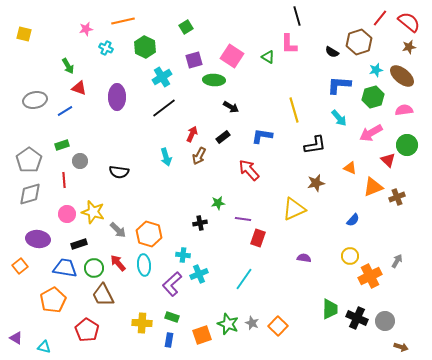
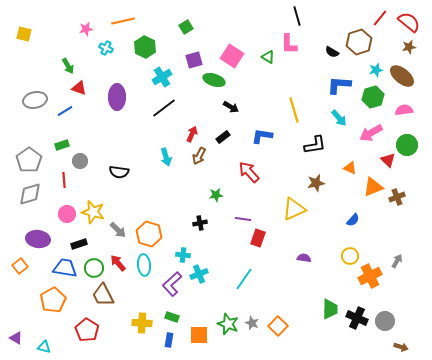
green ellipse at (214, 80): rotated 15 degrees clockwise
red arrow at (249, 170): moved 2 px down
green star at (218, 203): moved 2 px left, 8 px up
orange square at (202, 335): moved 3 px left; rotated 18 degrees clockwise
